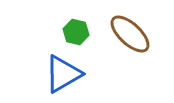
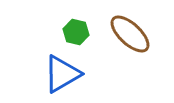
blue triangle: moved 1 px left
